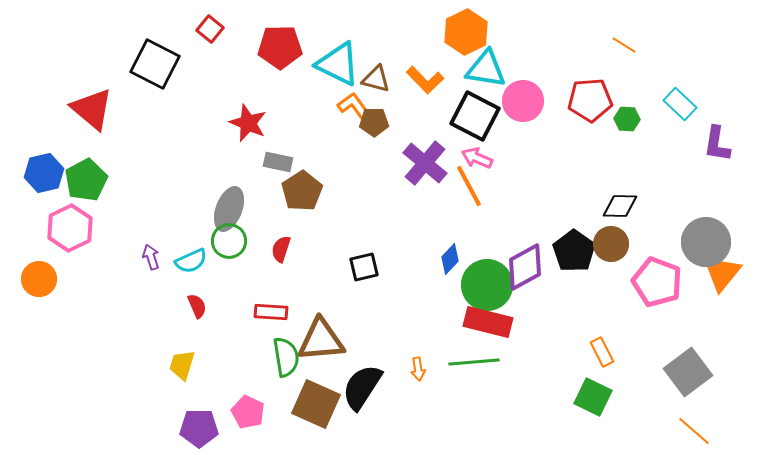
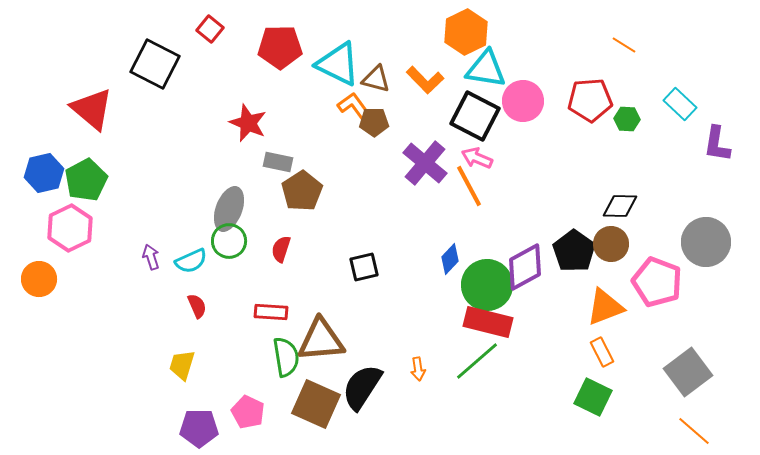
orange triangle at (722, 273): moved 117 px left, 34 px down; rotated 30 degrees clockwise
green line at (474, 362): moved 3 px right, 1 px up; rotated 36 degrees counterclockwise
